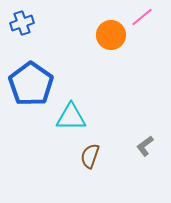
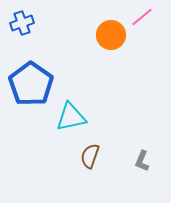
cyan triangle: rotated 12 degrees counterclockwise
gray L-shape: moved 3 px left, 15 px down; rotated 30 degrees counterclockwise
